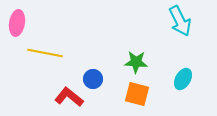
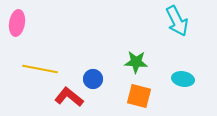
cyan arrow: moved 3 px left
yellow line: moved 5 px left, 16 px down
cyan ellipse: rotated 70 degrees clockwise
orange square: moved 2 px right, 2 px down
